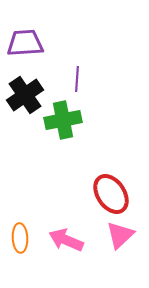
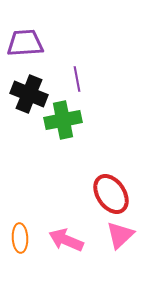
purple line: rotated 15 degrees counterclockwise
black cross: moved 4 px right, 1 px up; rotated 33 degrees counterclockwise
